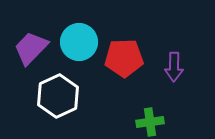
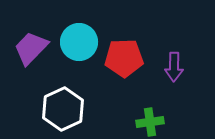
white hexagon: moved 5 px right, 13 px down
